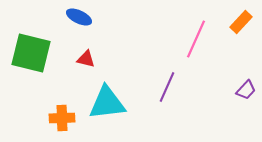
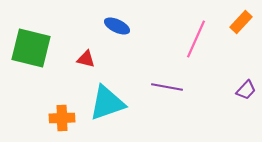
blue ellipse: moved 38 px right, 9 px down
green square: moved 5 px up
purple line: rotated 76 degrees clockwise
cyan triangle: rotated 12 degrees counterclockwise
